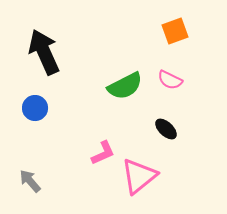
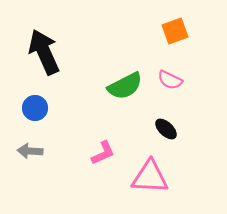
pink triangle: moved 11 px right, 1 px down; rotated 42 degrees clockwise
gray arrow: moved 30 px up; rotated 45 degrees counterclockwise
